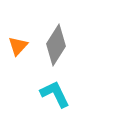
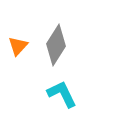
cyan L-shape: moved 7 px right
